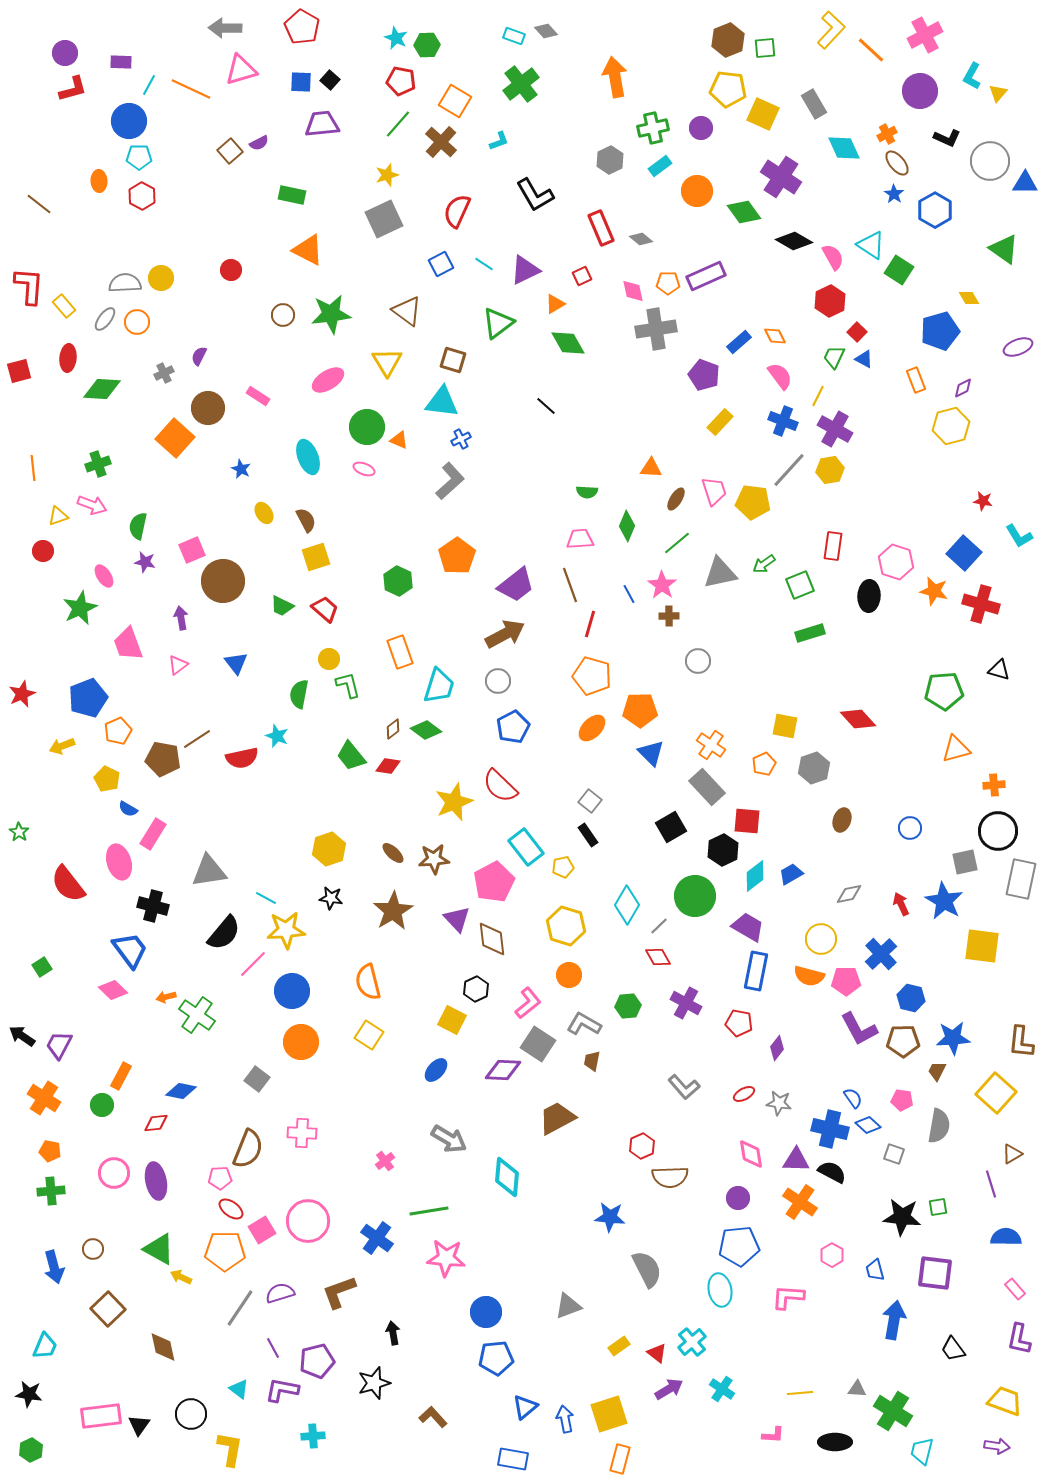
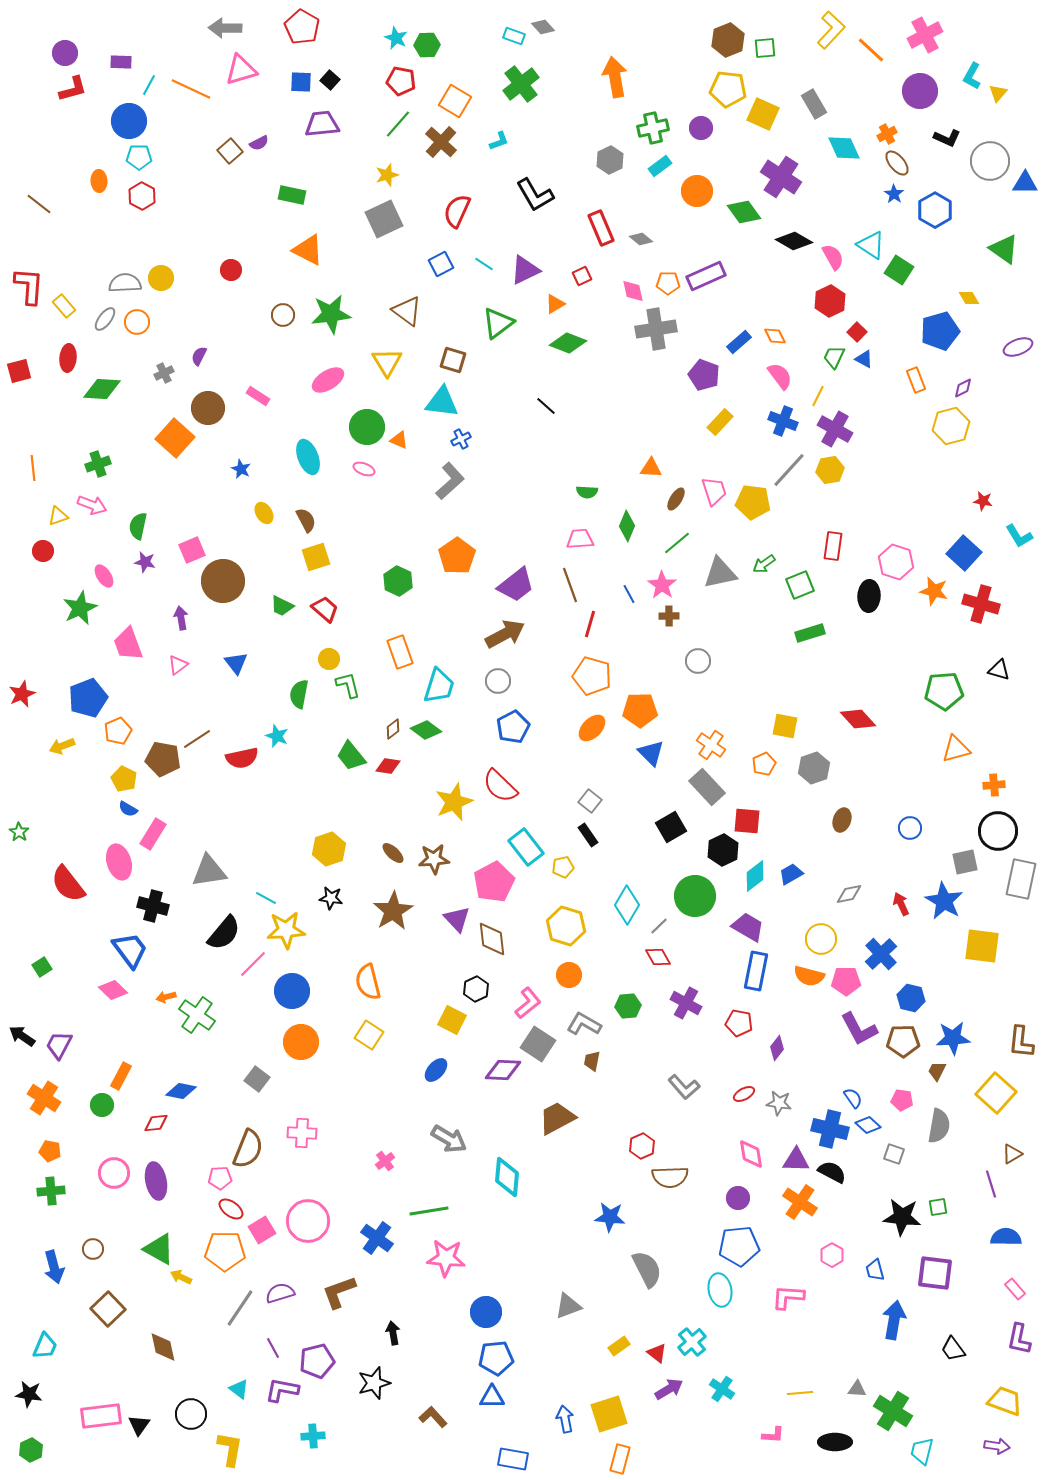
gray diamond at (546, 31): moved 3 px left, 4 px up
green diamond at (568, 343): rotated 39 degrees counterclockwise
yellow pentagon at (107, 779): moved 17 px right
blue triangle at (525, 1407): moved 33 px left, 10 px up; rotated 40 degrees clockwise
